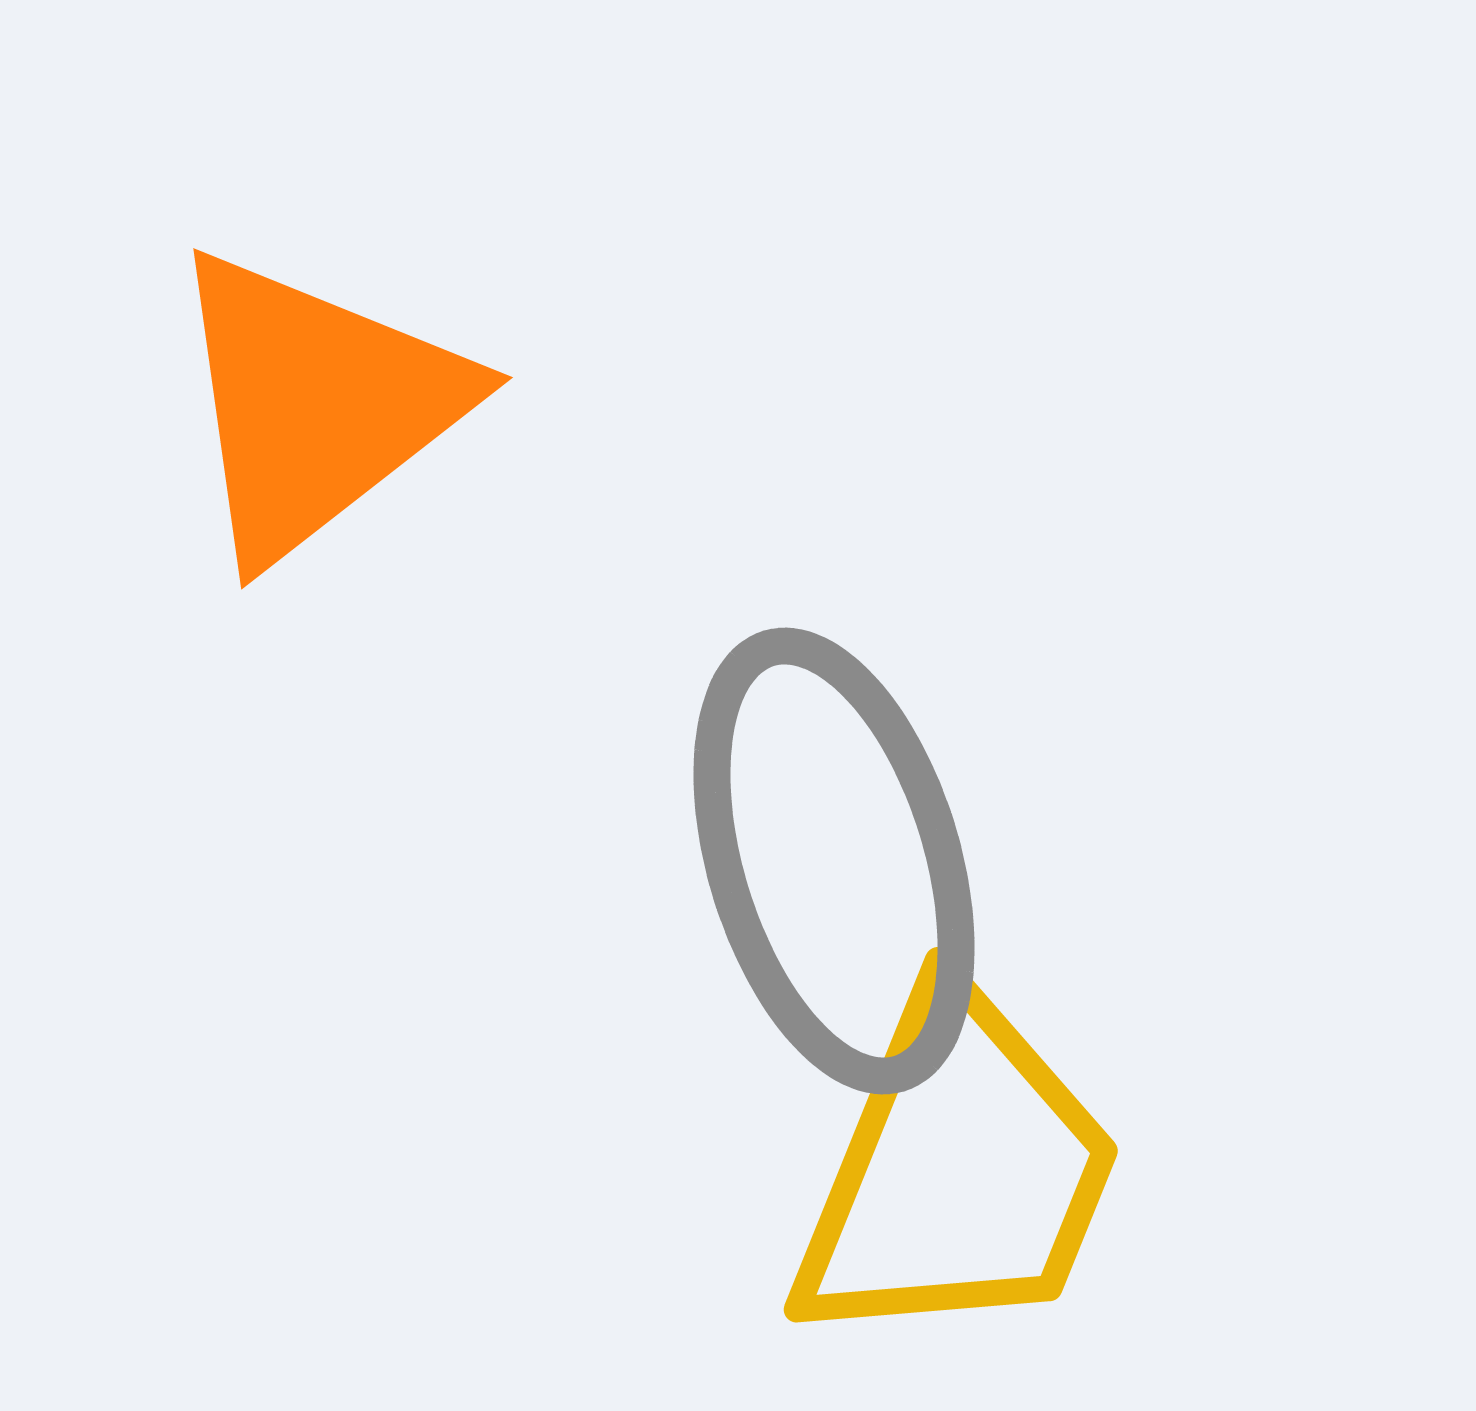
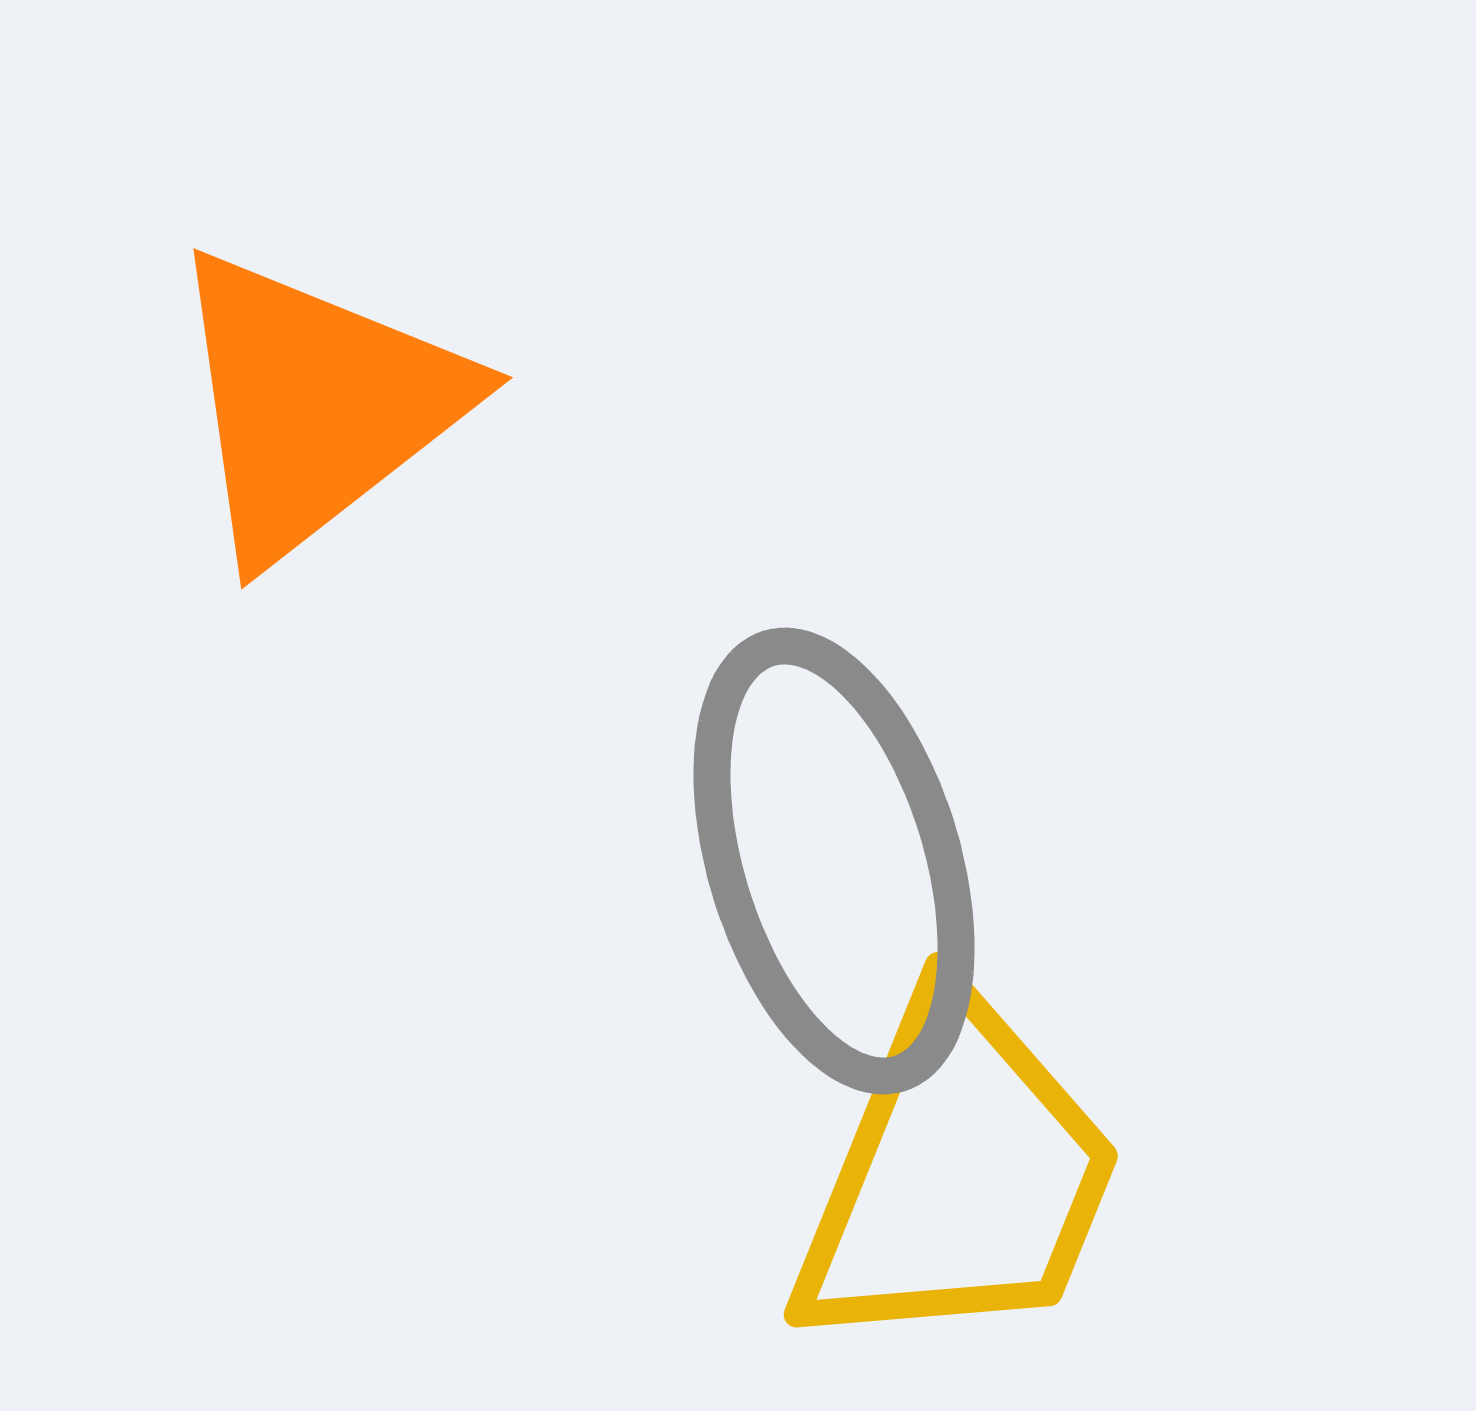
yellow trapezoid: moved 5 px down
